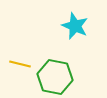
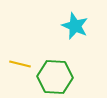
green hexagon: rotated 8 degrees counterclockwise
